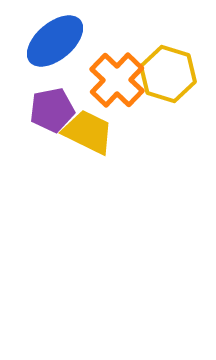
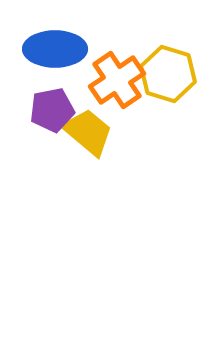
blue ellipse: moved 8 px down; rotated 40 degrees clockwise
orange cross: rotated 12 degrees clockwise
yellow trapezoid: rotated 14 degrees clockwise
